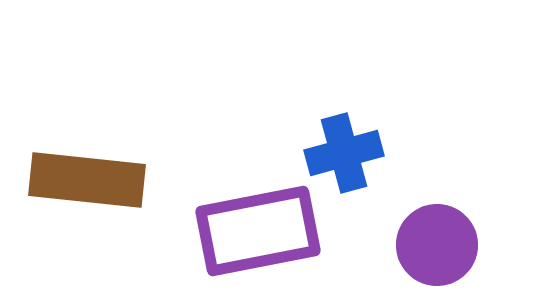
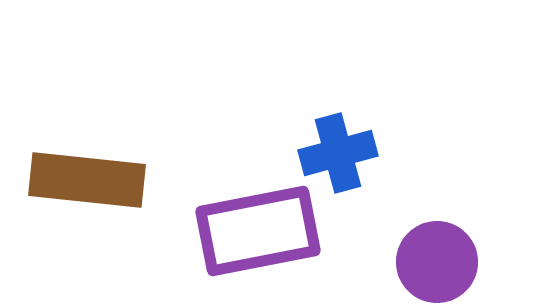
blue cross: moved 6 px left
purple circle: moved 17 px down
